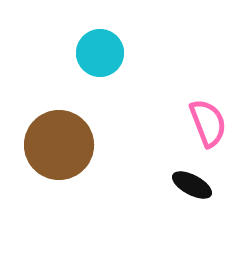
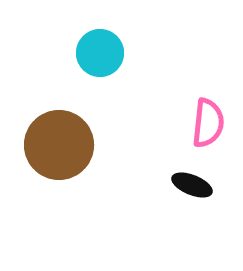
pink semicircle: rotated 27 degrees clockwise
black ellipse: rotated 6 degrees counterclockwise
